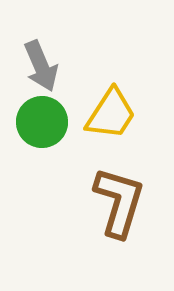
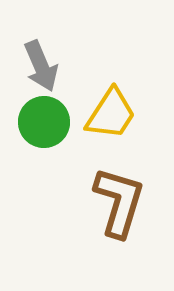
green circle: moved 2 px right
